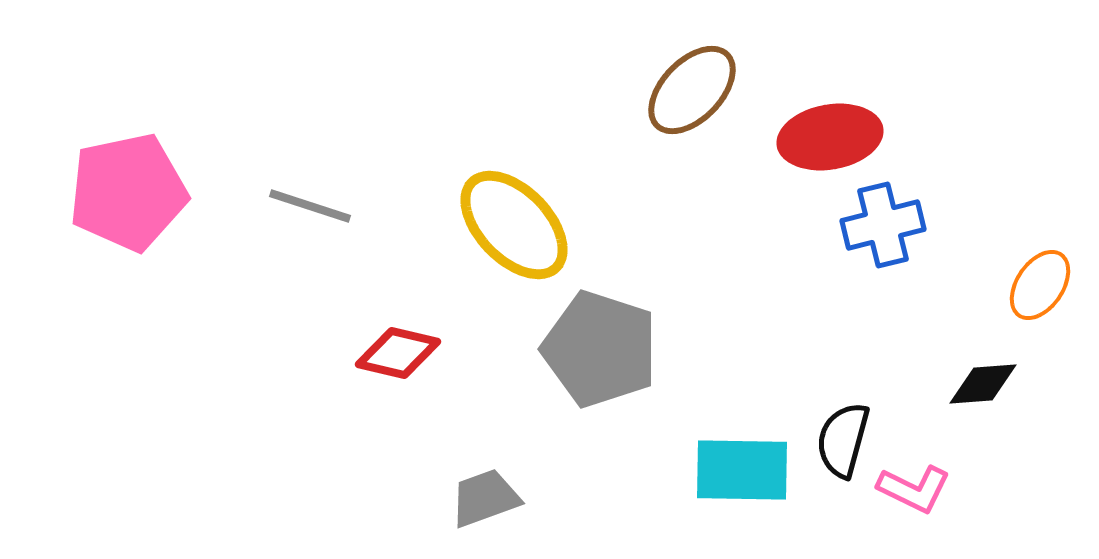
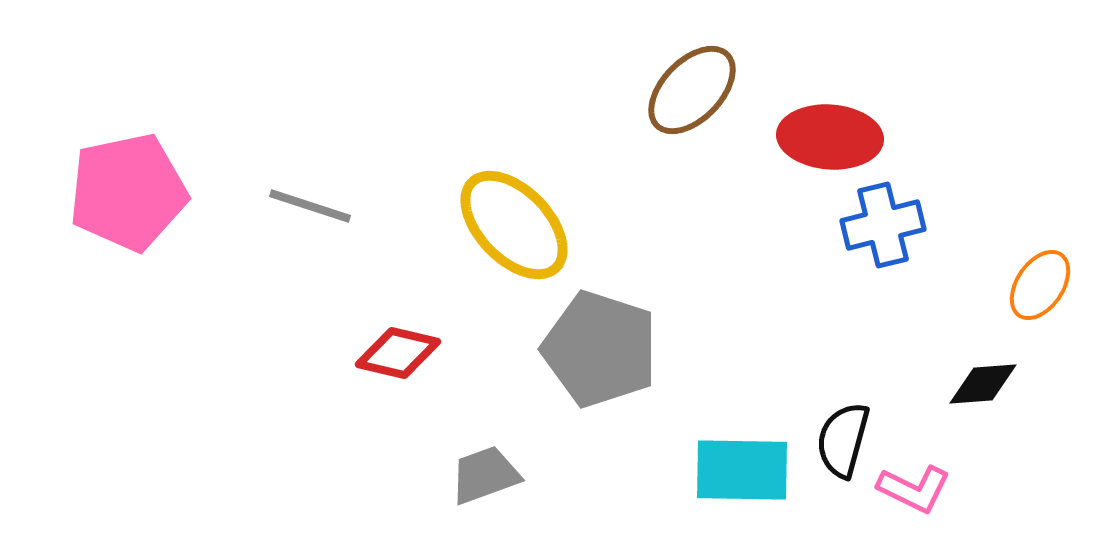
red ellipse: rotated 14 degrees clockwise
gray trapezoid: moved 23 px up
